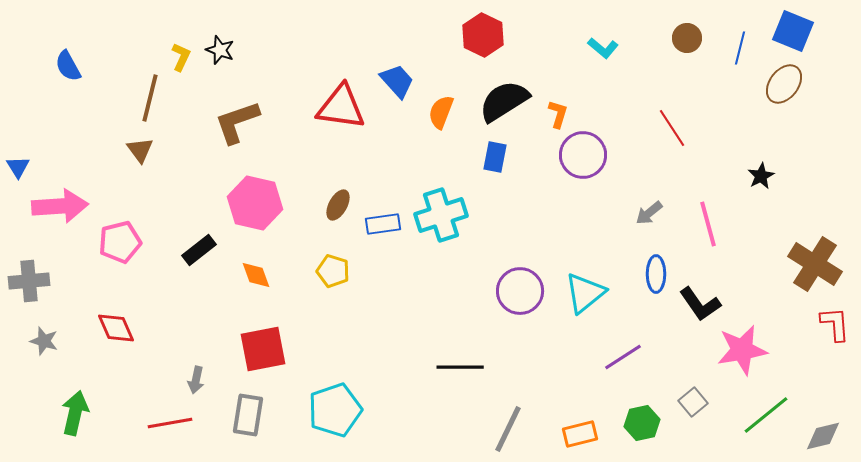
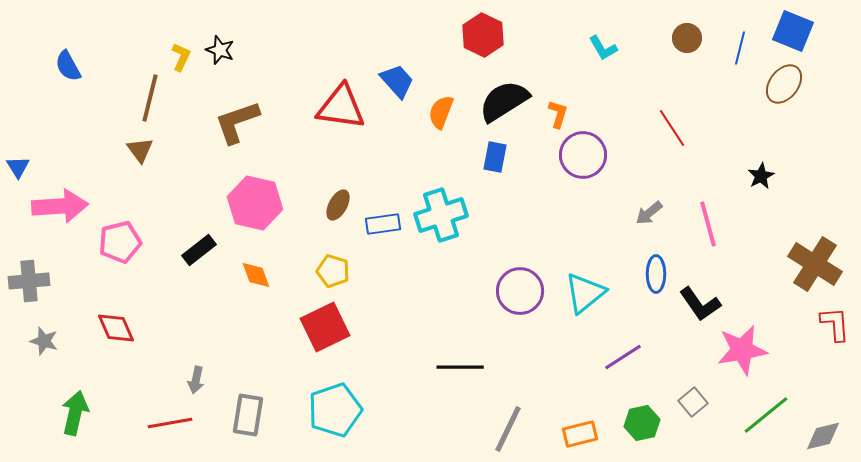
cyan L-shape at (603, 48): rotated 20 degrees clockwise
red square at (263, 349): moved 62 px right, 22 px up; rotated 15 degrees counterclockwise
